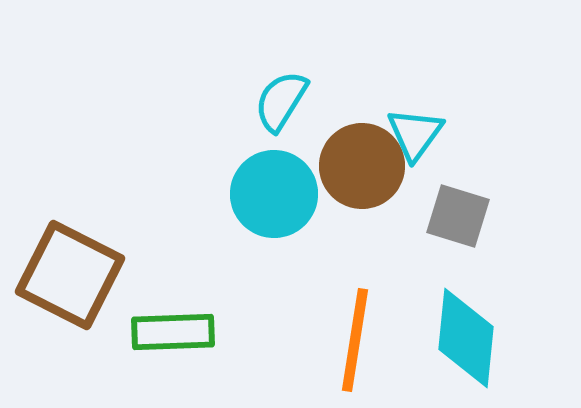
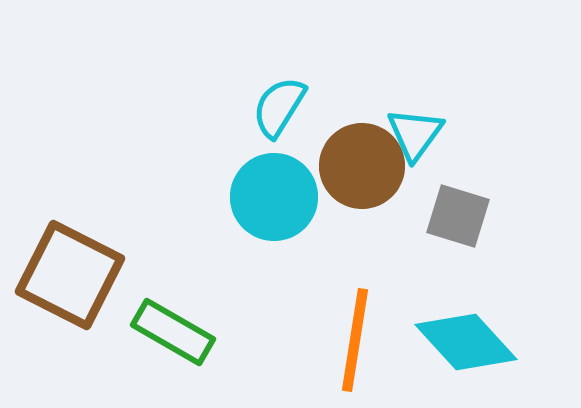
cyan semicircle: moved 2 px left, 6 px down
cyan circle: moved 3 px down
green rectangle: rotated 32 degrees clockwise
cyan diamond: moved 4 px down; rotated 48 degrees counterclockwise
